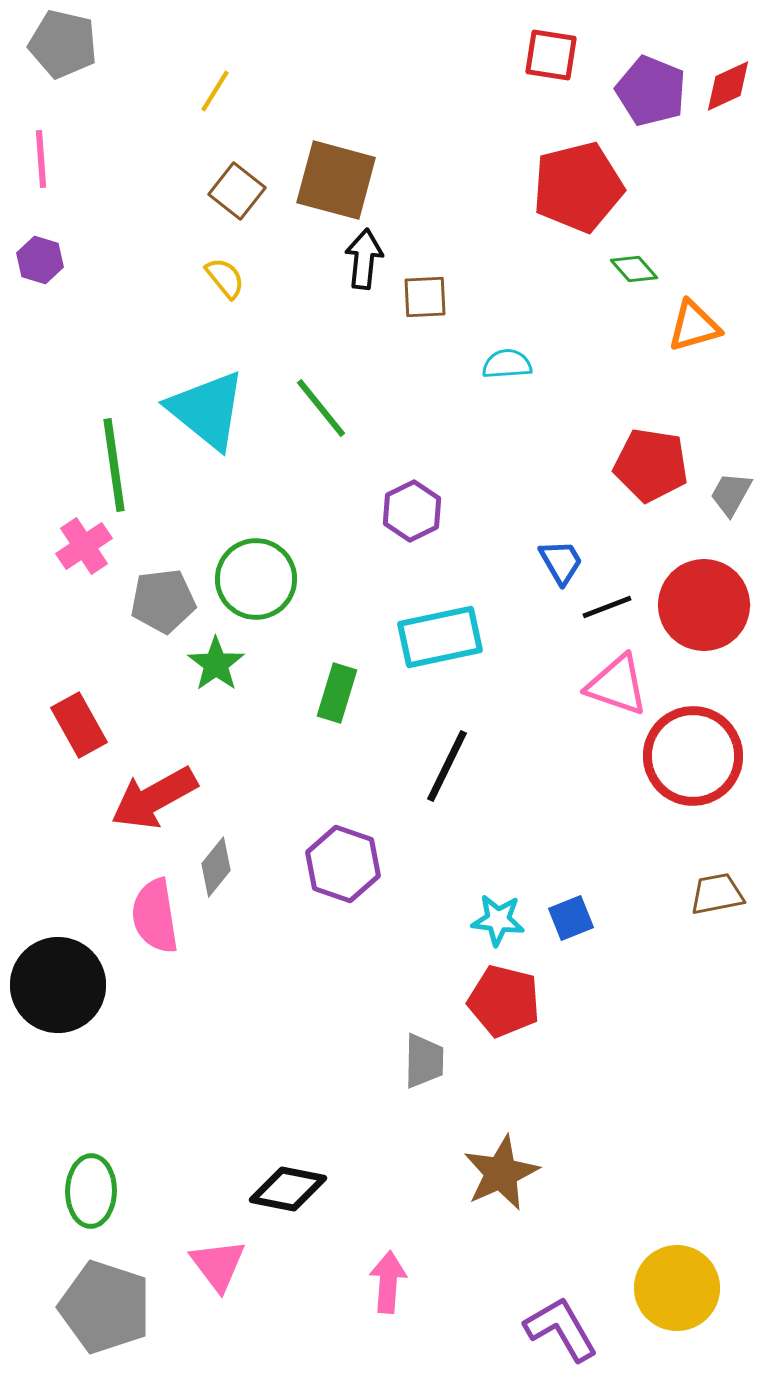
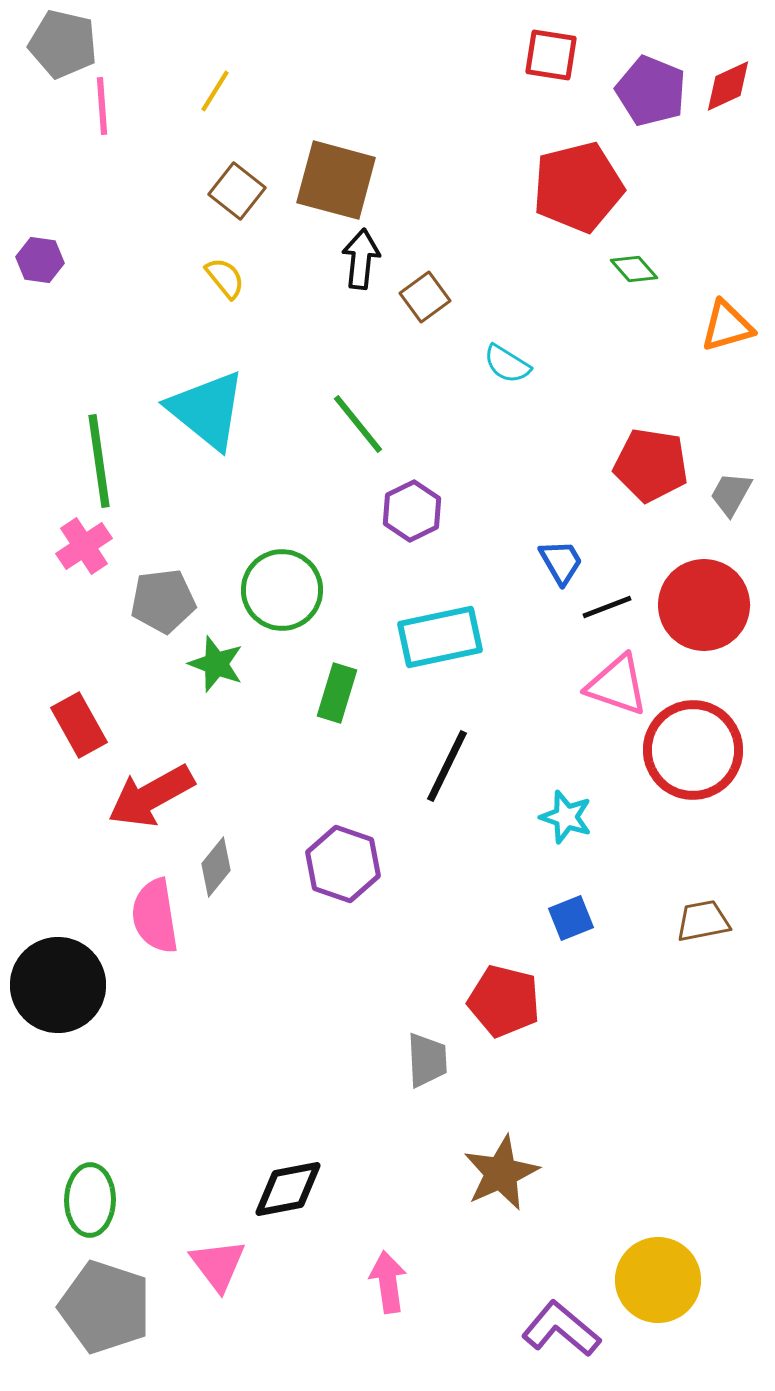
pink line at (41, 159): moved 61 px right, 53 px up
black arrow at (364, 259): moved 3 px left
purple hexagon at (40, 260): rotated 9 degrees counterclockwise
brown square at (425, 297): rotated 33 degrees counterclockwise
orange triangle at (694, 326): moved 33 px right
cyan semicircle at (507, 364): rotated 144 degrees counterclockwise
green line at (321, 408): moved 37 px right, 16 px down
green line at (114, 465): moved 15 px left, 4 px up
green circle at (256, 579): moved 26 px right, 11 px down
green star at (216, 664): rotated 16 degrees counterclockwise
red circle at (693, 756): moved 6 px up
red arrow at (154, 798): moved 3 px left, 2 px up
brown trapezoid at (717, 894): moved 14 px left, 27 px down
cyan star at (498, 920): moved 68 px right, 103 px up; rotated 12 degrees clockwise
gray trapezoid at (424, 1061): moved 3 px right, 1 px up; rotated 4 degrees counterclockwise
black diamond at (288, 1189): rotated 22 degrees counterclockwise
green ellipse at (91, 1191): moved 1 px left, 9 px down
pink arrow at (388, 1282): rotated 12 degrees counterclockwise
yellow circle at (677, 1288): moved 19 px left, 8 px up
purple L-shape at (561, 1329): rotated 20 degrees counterclockwise
